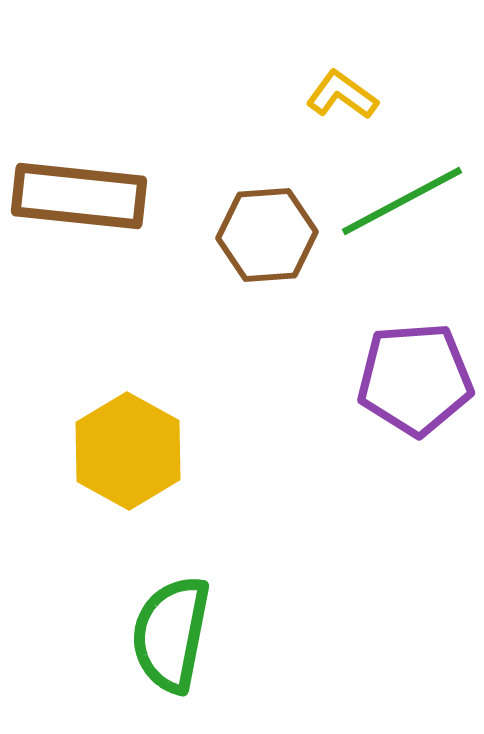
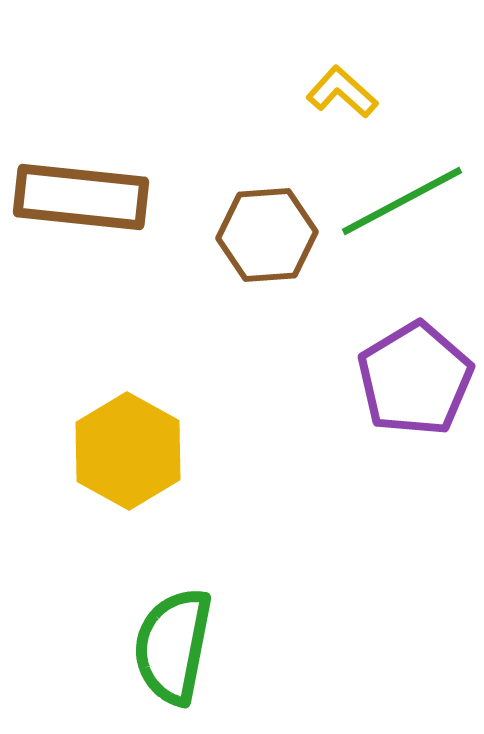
yellow L-shape: moved 3 px up; rotated 6 degrees clockwise
brown rectangle: moved 2 px right, 1 px down
purple pentagon: rotated 27 degrees counterclockwise
green semicircle: moved 2 px right, 12 px down
